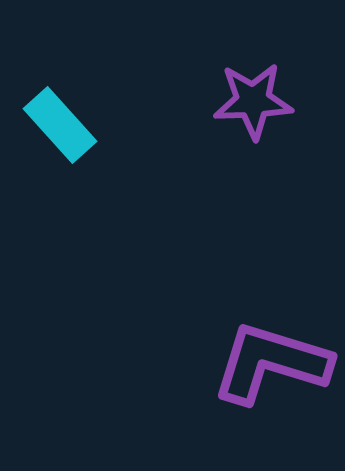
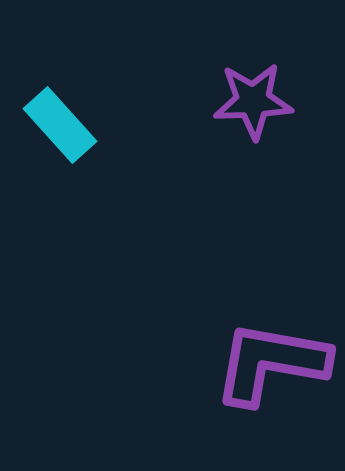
purple L-shape: rotated 7 degrees counterclockwise
